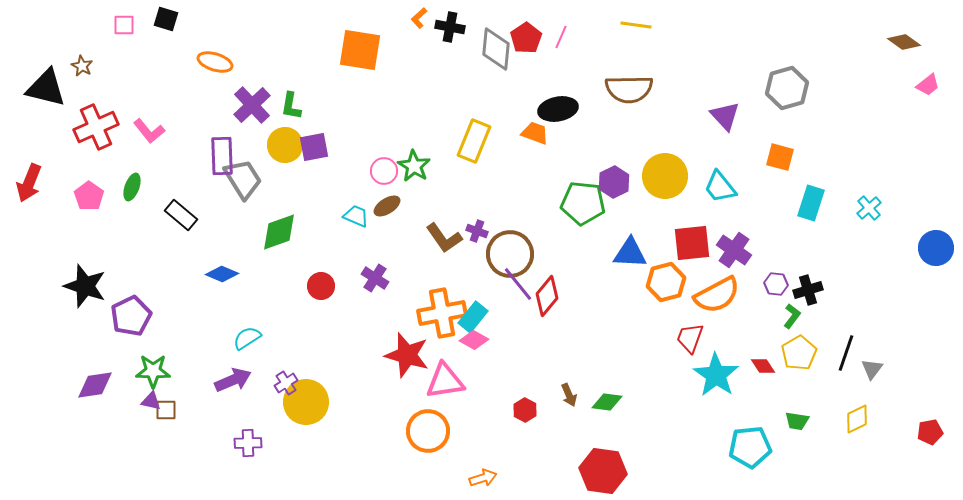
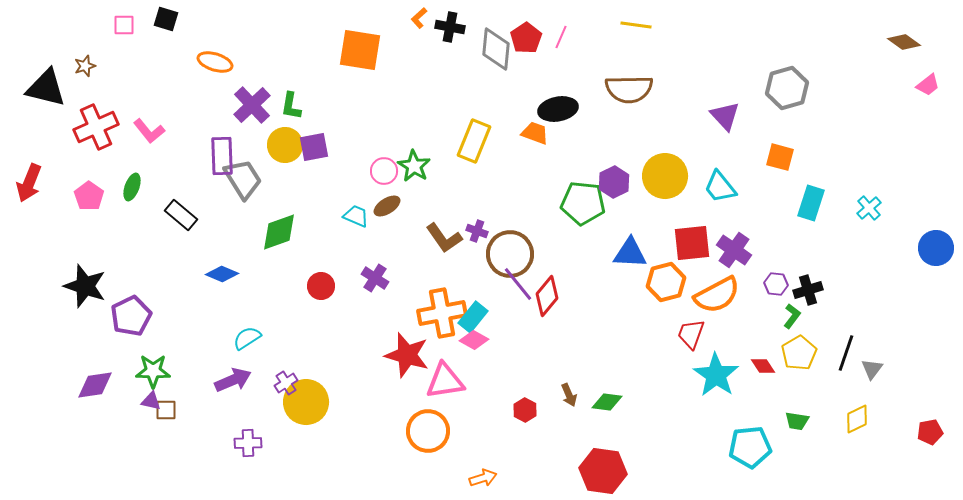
brown star at (82, 66): moved 3 px right; rotated 25 degrees clockwise
red trapezoid at (690, 338): moved 1 px right, 4 px up
